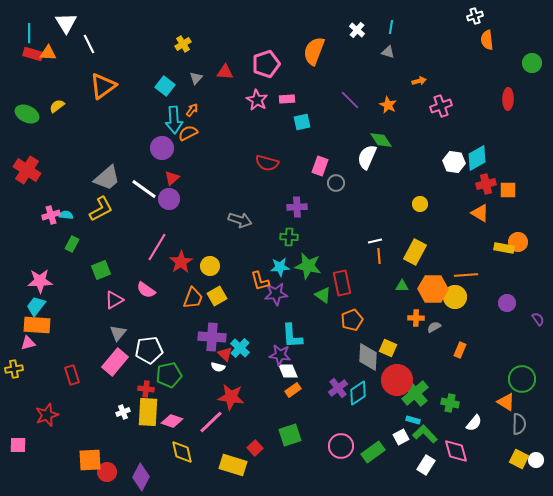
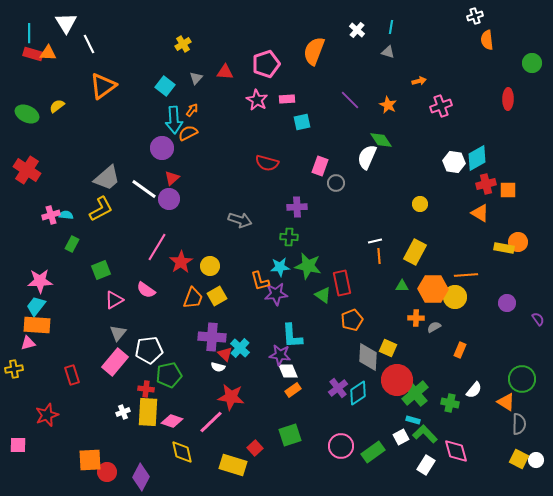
white semicircle at (474, 423): moved 33 px up
